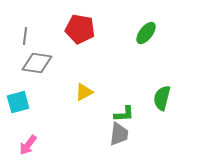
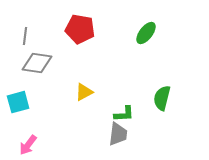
gray trapezoid: moved 1 px left
